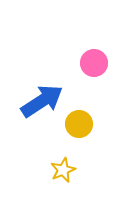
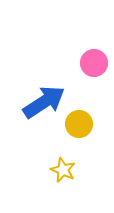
blue arrow: moved 2 px right, 1 px down
yellow star: rotated 25 degrees counterclockwise
